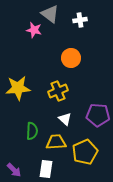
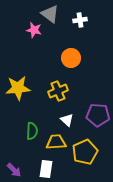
white triangle: moved 2 px right, 1 px down
